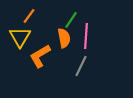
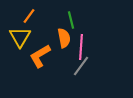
green line: rotated 48 degrees counterclockwise
pink line: moved 5 px left, 11 px down
gray line: rotated 10 degrees clockwise
